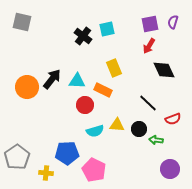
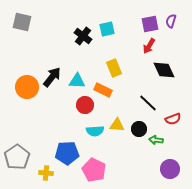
purple semicircle: moved 2 px left, 1 px up
black arrow: moved 2 px up
cyan semicircle: rotated 12 degrees clockwise
